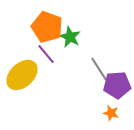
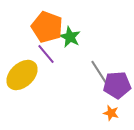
gray line: moved 3 px down
